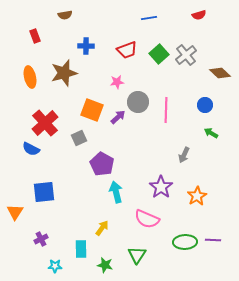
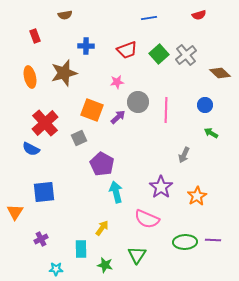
cyan star: moved 1 px right, 3 px down
